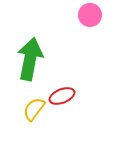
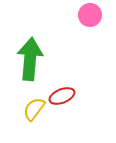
green arrow: rotated 6 degrees counterclockwise
